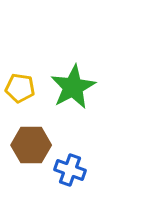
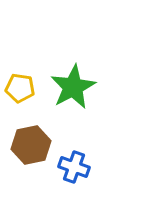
brown hexagon: rotated 12 degrees counterclockwise
blue cross: moved 4 px right, 3 px up
